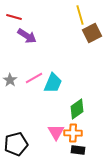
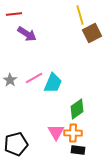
red line: moved 3 px up; rotated 21 degrees counterclockwise
purple arrow: moved 2 px up
